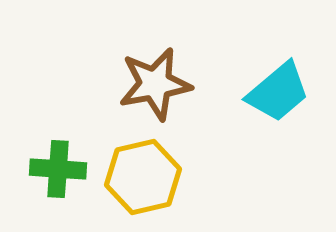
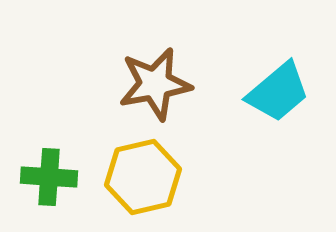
green cross: moved 9 px left, 8 px down
